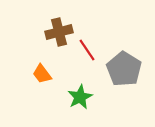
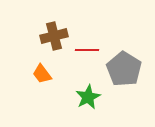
brown cross: moved 5 px left, 4 px down
red line: rotated 55 degrees counterclockwise
green star: moved 8 px right
